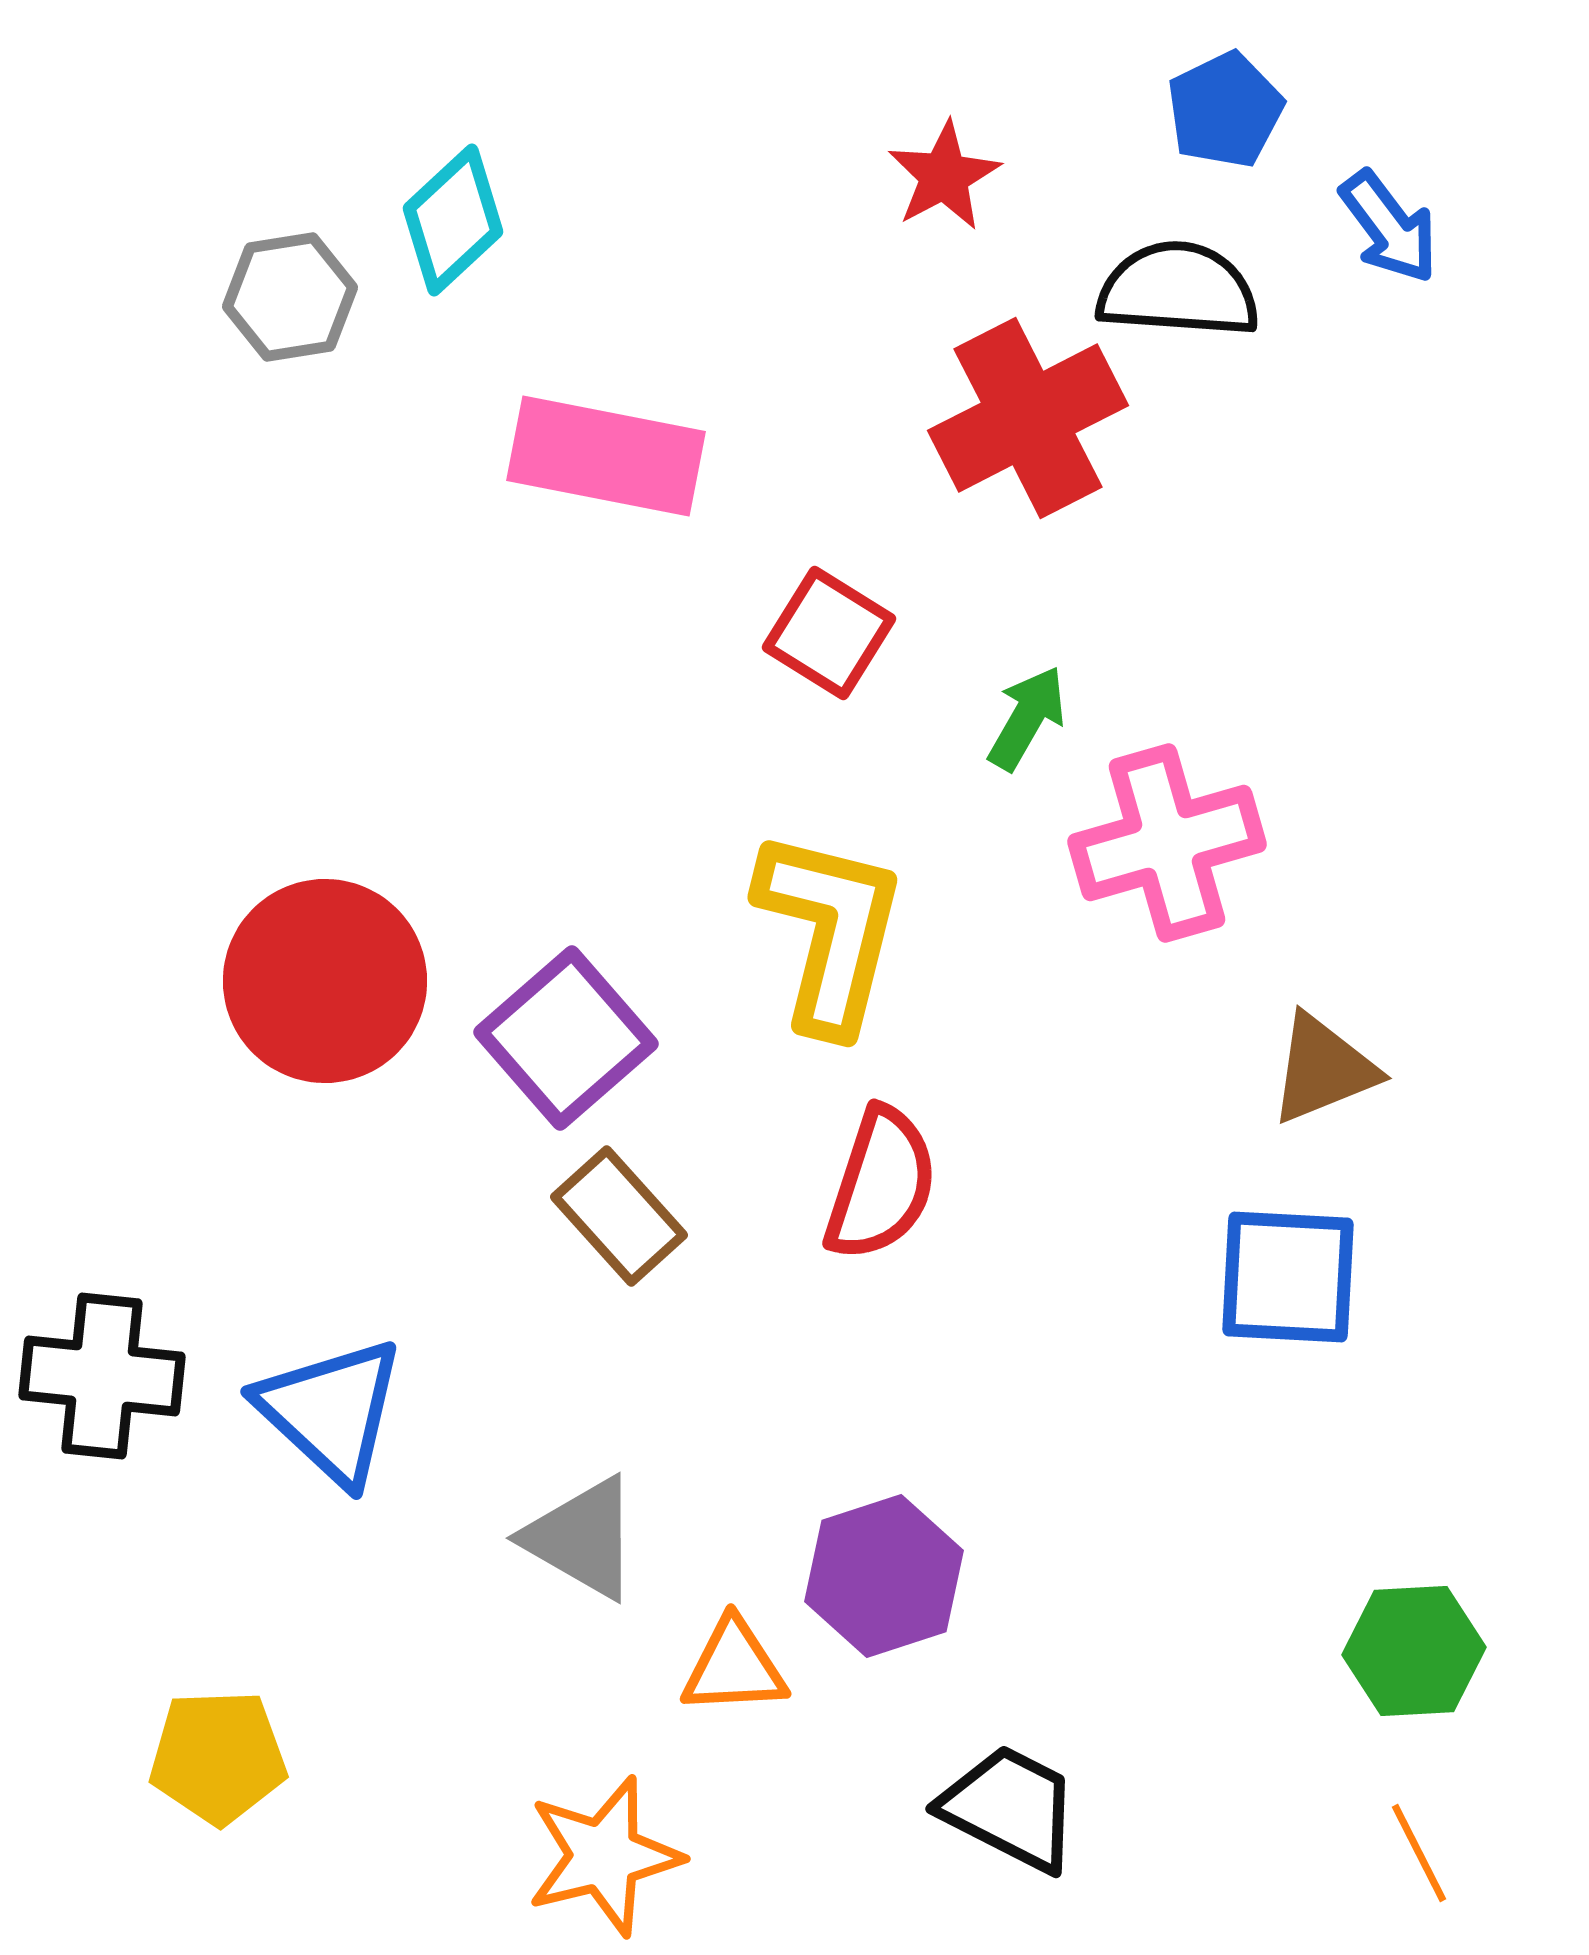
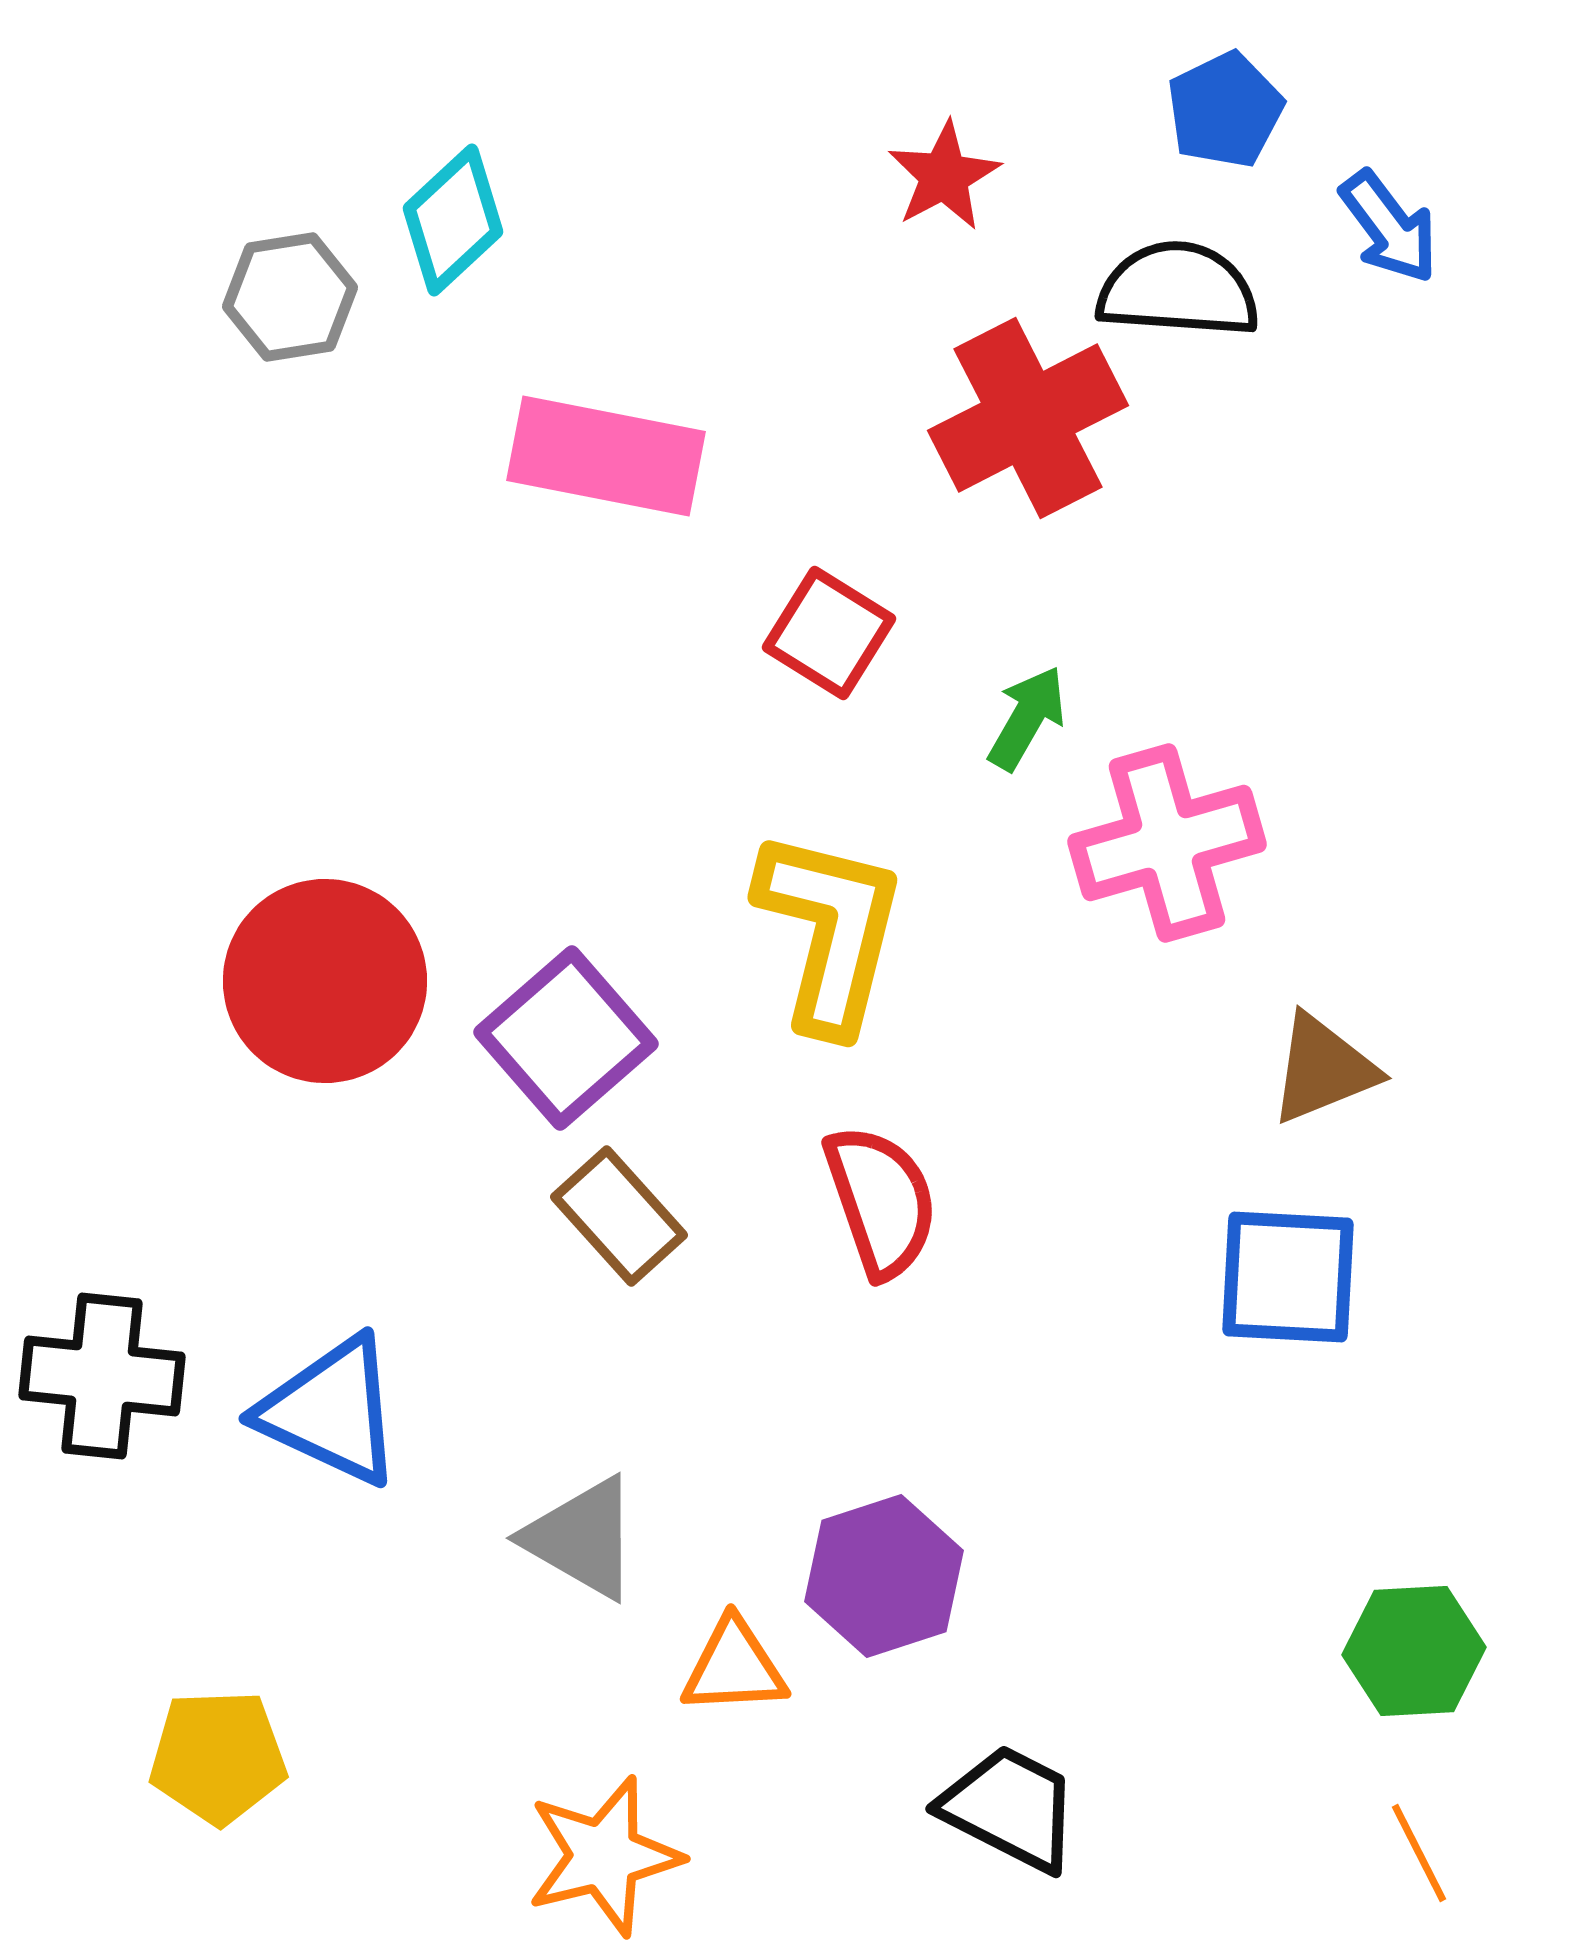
red semicircle: moved 17 px down; rotated 37 degrees counterclockwise
blue triangle: rotated 18 degrees counterclockwise
